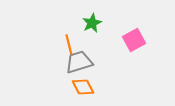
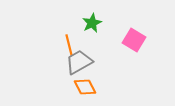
pink square: rotated 30 degrees counterclockwise
gray trapezoid: rotated 12 degrees counterclockwise
orange diamond: moved 2 px right
